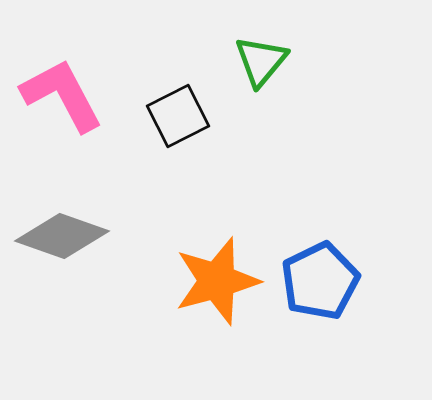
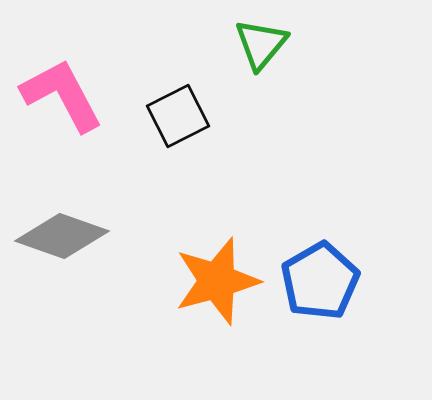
green triangle: moved 17 px up
blue pentagon: rotated 4 degrees counterclockwise
